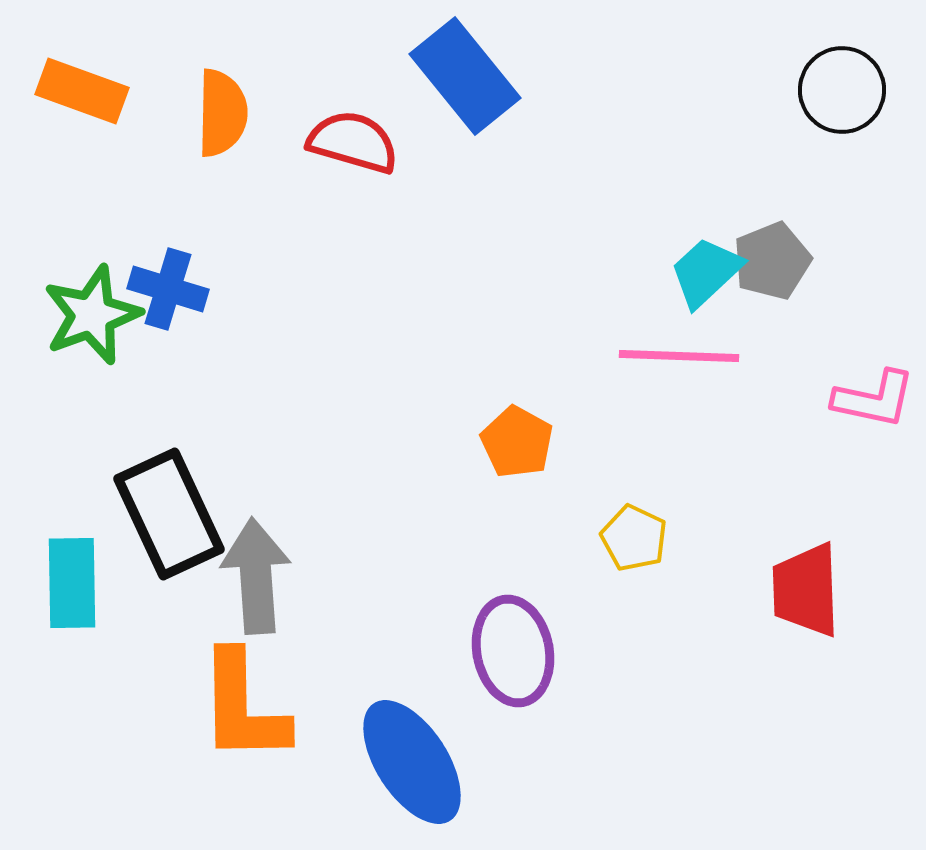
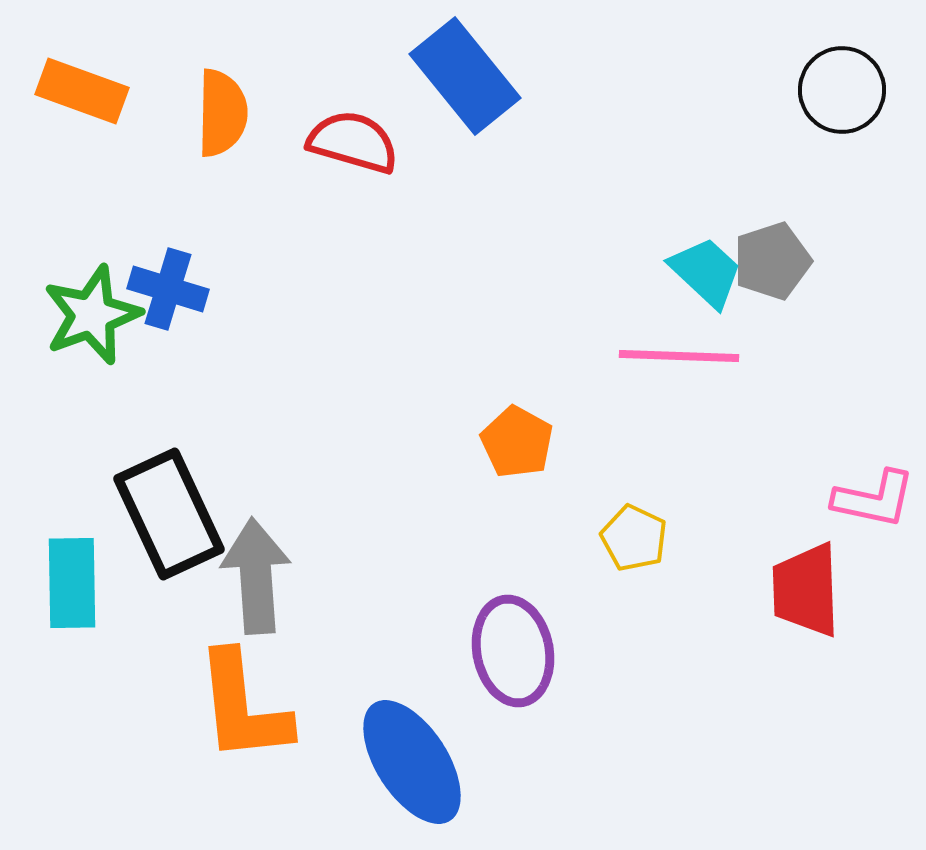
gray pentagon: rotated 4 degrees clockwise
cyan trapezoid: rotated 86 degrees clockwise
pink L-shape: moved 100 px down
orange L-shape: rotated 5 degrees counterclockwise
